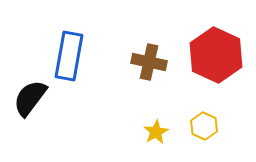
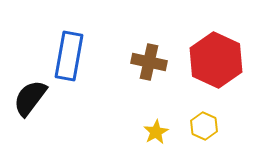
red hexagon: moved 5 px down
